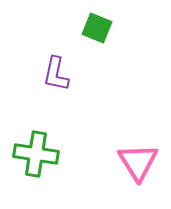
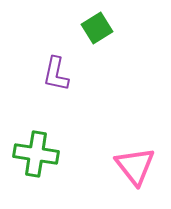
green square: rotated 36 degrees clockwise
pink triangle: moved 3 px left, 4 px down; rotated 6 degrees counterclockwise
